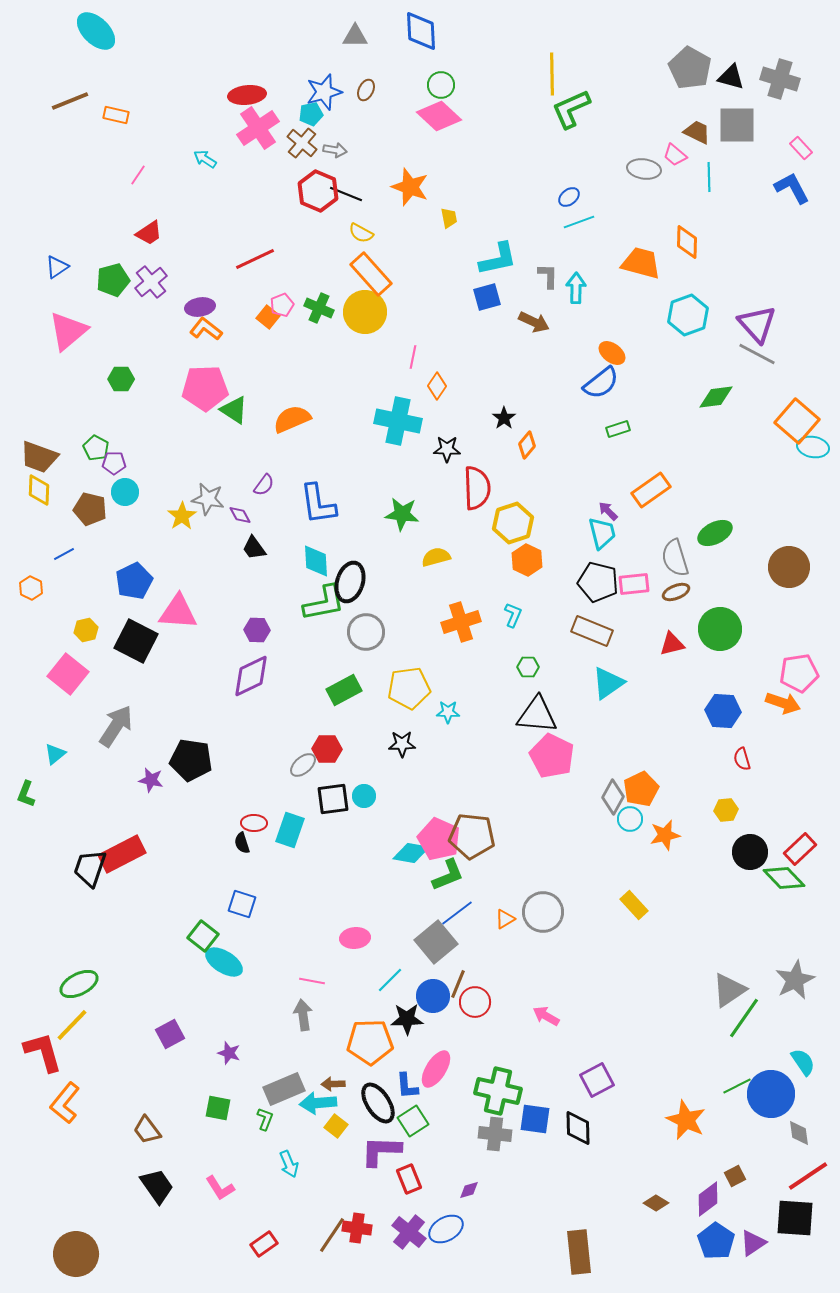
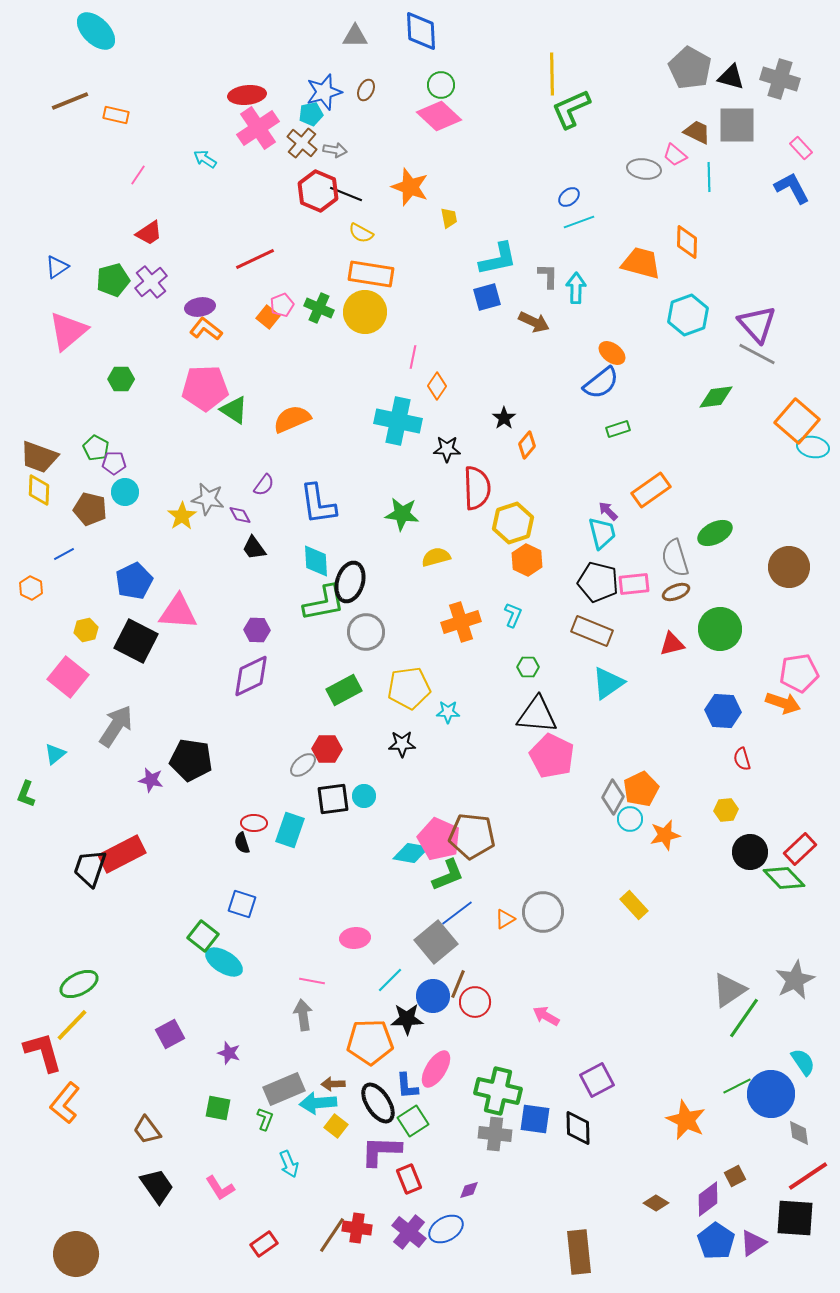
orange rectangle at (371, 274): rotated 39 degrees counterclockwise
pink square at (68, 674): moved 3 px down
